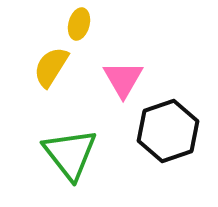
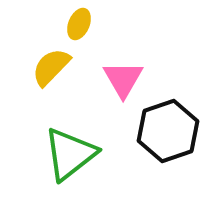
yellow ellipse: rotated 8 degrees clockwise
yellow semicircle: rotated 12 degrees clockwise
green triangle: rotated 30 degrees clockwise
